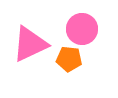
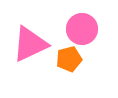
orange pentagon: rotated 20 degrees counterclockwise
